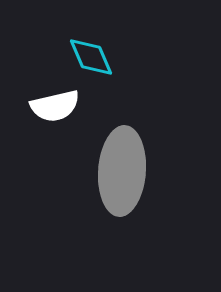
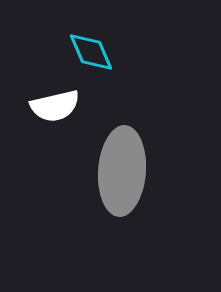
cyan diamond: moved 5 px up
